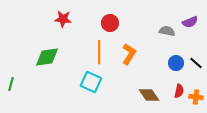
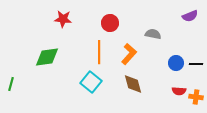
purple semicircle: moved 6 px up
gray semicircle: moved 14 px left, 3 px down
orange L-shape: rotated 10 degrees clockwise
black line: moved 1 px down; rotated 40 degrees counterclockwise
cyan square: rotated 15 degrees clockwise
red semicircle: rotated 80 degrees clockwise
brown diamond: moved 16 px left, 11 px up; rotated 20 degrees clockwise
